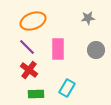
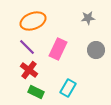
pink rectangle: rotated 25 degrees clockwise
cyan rectangle: moved 1 px right
green rectangle: moved 2 px up; rotated 28 degrees clockwise
